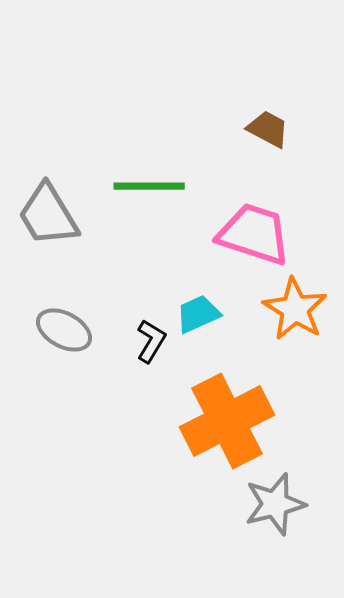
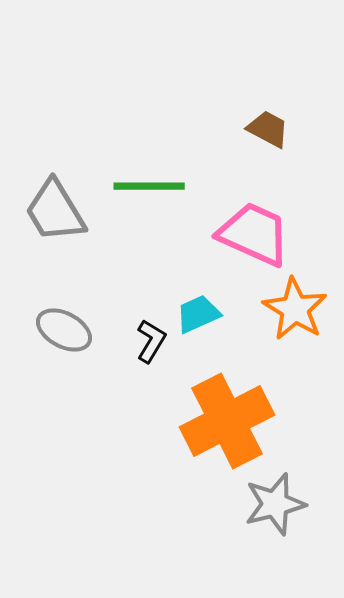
gray trapezoid: moved 7 px right, 4 px up
pink trapezoid: rotated 6 degrees clockwise
